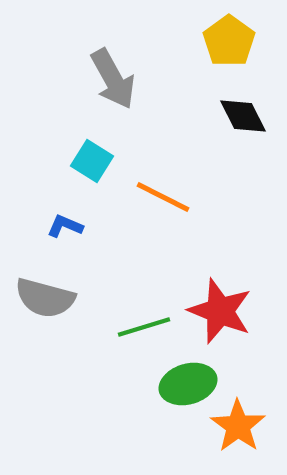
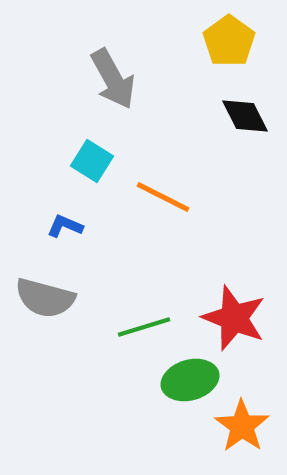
black diamond: moved 2 px right
red star: moved 14 px right, 7 px down
green ellipse: moved 2 px right, 4 px up
orange star: moved 4 px right
